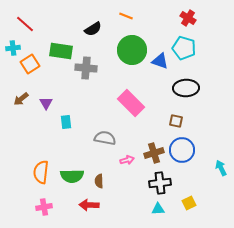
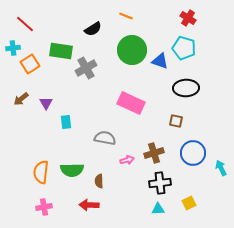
gray cross: rotated 35 degrees counterclockwise
pink rectangle: rotated 20 degrees counterclockwise
blue circle: moved 11 px right, 3 px down
green semicircle: moved 6 px up
